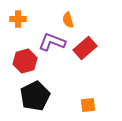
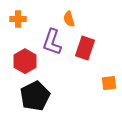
orange semicircle: moved 1 px right, 1 px up
purple L-shape: rotated 92 degrees counterclockwise
red rectangle: rotated 30 degrees counterclockwise
red hexagon: rotated 15 degrees counterclockwise
orange square: moved 21 px right, 22 px up
